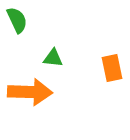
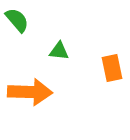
green semicircle: rotated 16 degrees counterclockwise
green triangle: moved 6 px right, 7 px up
